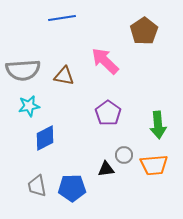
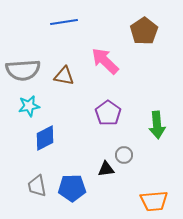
blue line: moved 2 px right, 4 px down
green arrow: moved 1 px left
orange trapezoid: moved 36 px down
